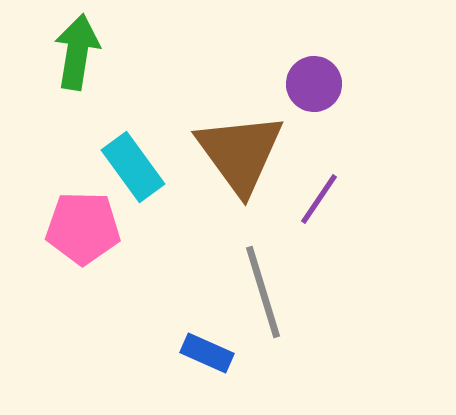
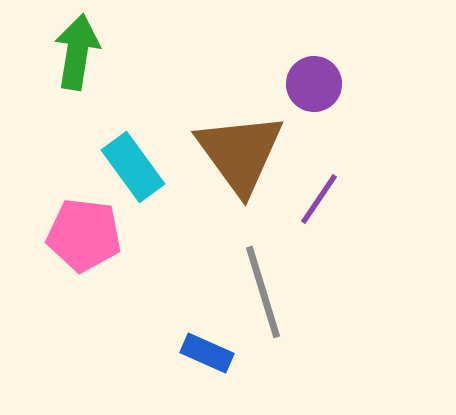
pink pentagon: moved 1 px right, 7 px down; rotated 6 degrees clockwise
